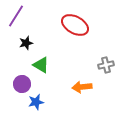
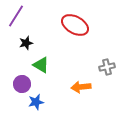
gray cross: moved 1 px right, 2 px down
orange arrow: moved 1 px left
